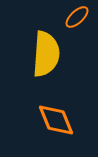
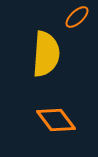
orange diamond: rotated 15 degrees counterclockwise
